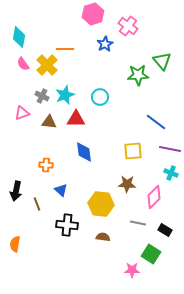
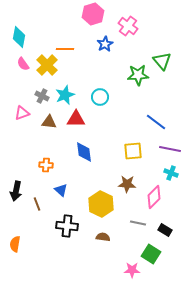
yellow hexagon: rotated 20 degrees clockwise
black cross: moved 1 px down
